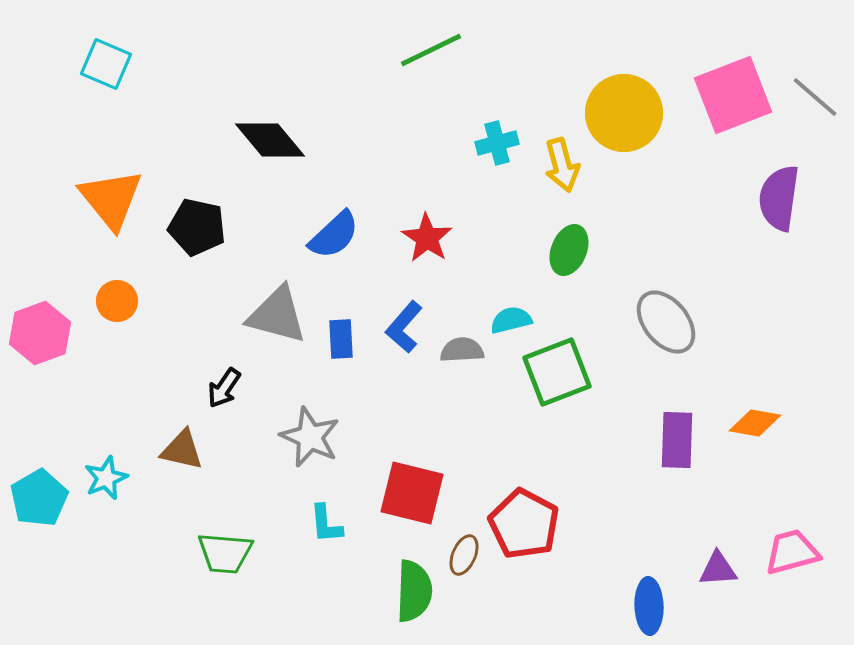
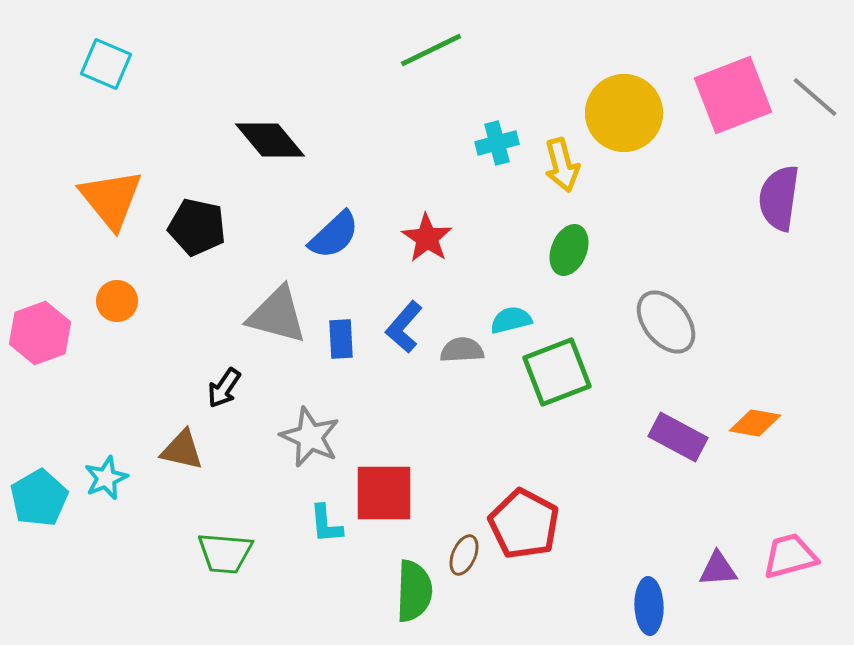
purple rectangle: moved 1 px right, 3 px up; rotated 64 degrees counterclockwise
red square: moved 28 px left; rotated 14 degrees counterclockwise
pink trapezoid: moved 2 px left, 4 px down
